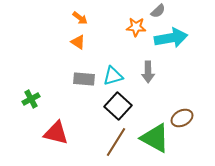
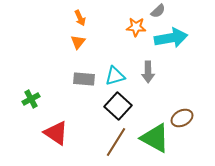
orange arrow: rotated 28 degrees clockwise
orange triangle: rotated 35 degrees clockwise
cyan triangle: moved 2 px right
red triangle: rotated 20 degrees clockwise
